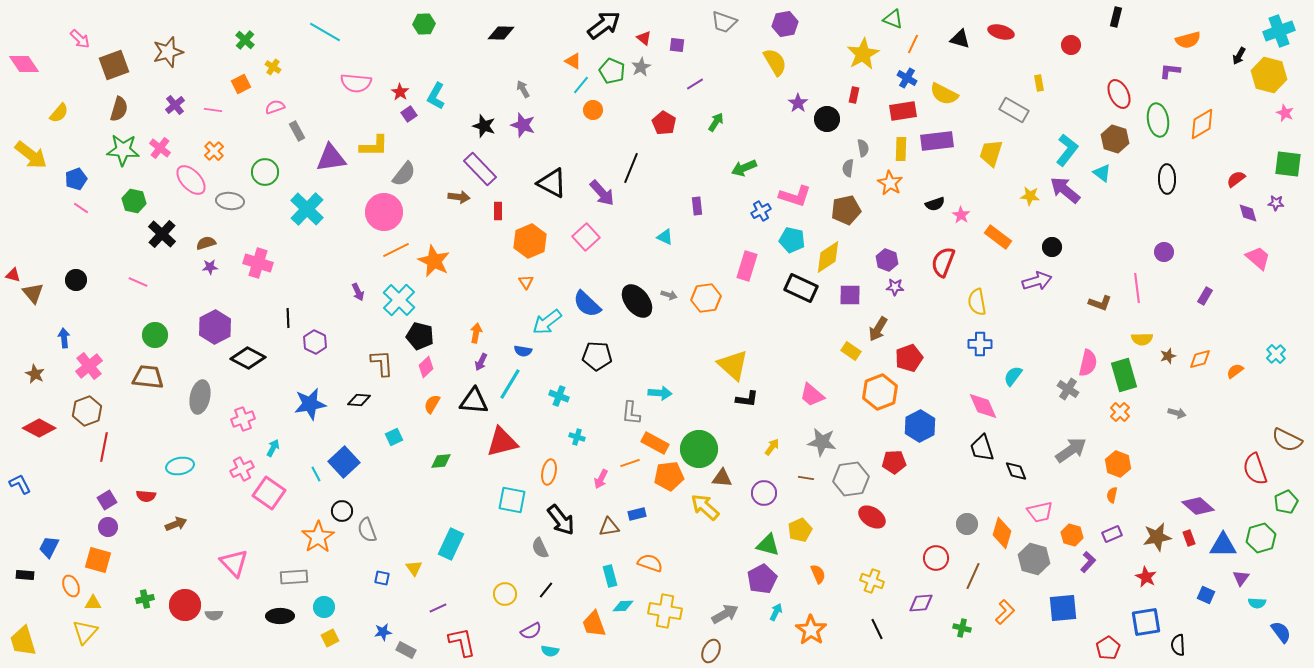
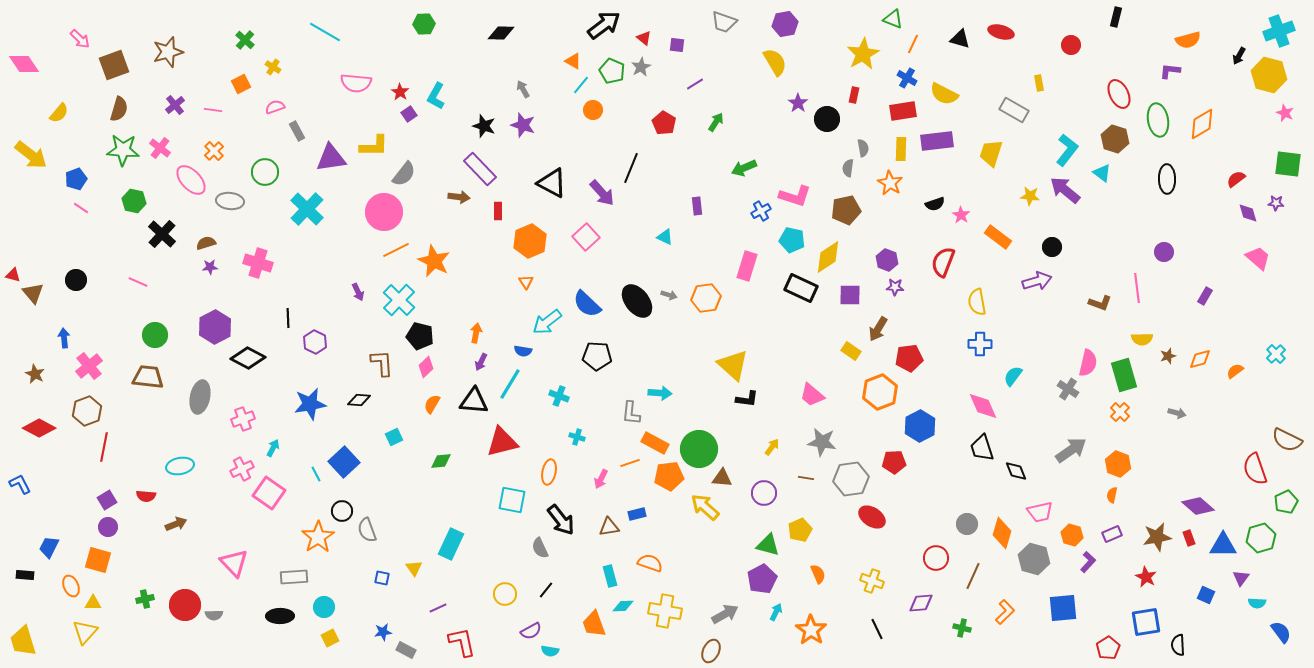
red pentagon at (909, 358): rotated 12 degrees clockwise
